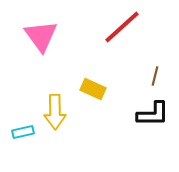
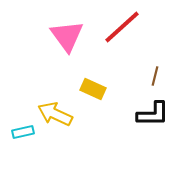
pink triangle: moved 26 px right
yellow arrow: moved 2 px down; rotated 116 degrees clockwise
